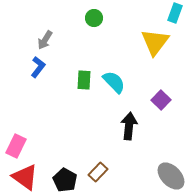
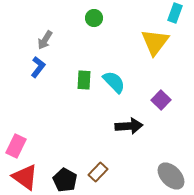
black arrow: rotated 80 degrees clockwise
